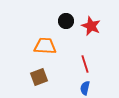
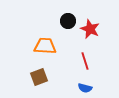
black circle: moved 2 px right
red star: moved 1 px left, 3 px down
red line: moved 3 px up
blue semicircle: rotated 88 degrees counterclockwise
